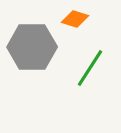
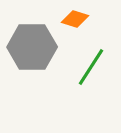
green line: moved 1 px right, 1 px up
